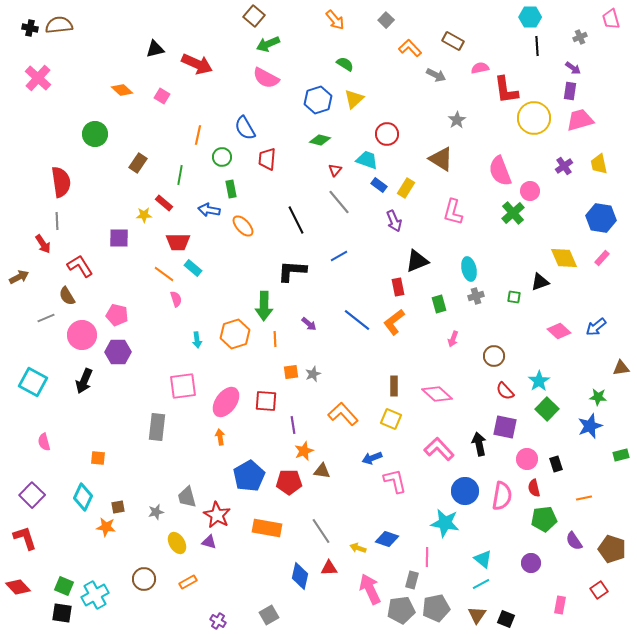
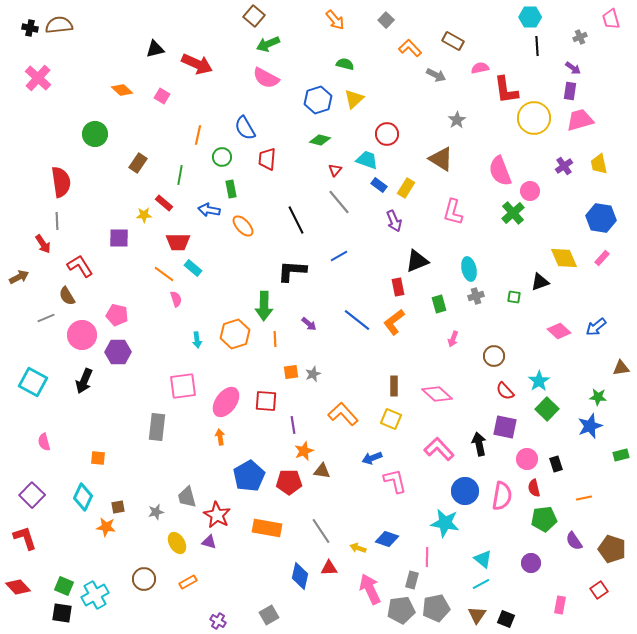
green semicircle at (345, 64): rotated 18 degrees counterclockwise
